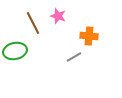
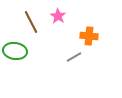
pink star: rotated 14 degrees clockwise
brown line: moved 2 px left, 1 px up
green ellipse: rotated 20 degrees clockwise
